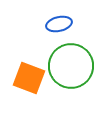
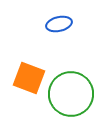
green circle: moved 28 px down
